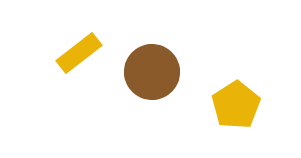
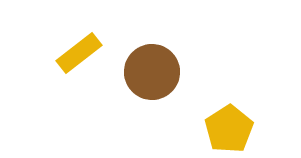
yellow pentagon: moved 7 px left, 24 px down
